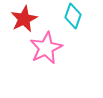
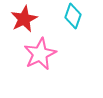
pink star: moved 6 px left, 6 px down
